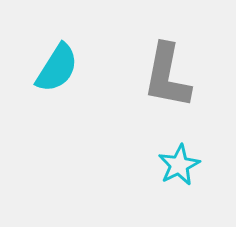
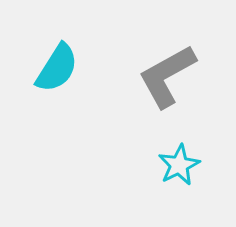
gray L-shape: rotated 50 degrees clockwise
